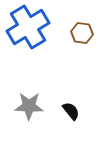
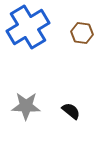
gray star: moved 3 px left
black semicircle: rotated 12 degrees counterclockwise
